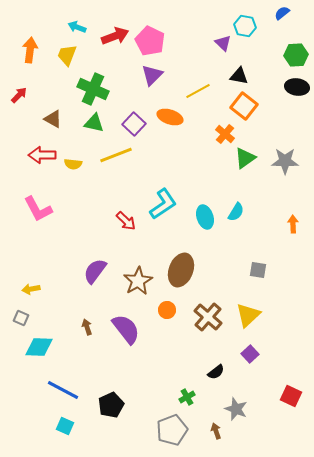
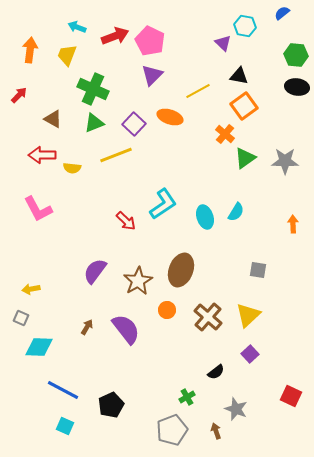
green hexagon at (296, 55): rotated 10 degrees clockwise
orange square at (244, 106): rotated 16 degrees clockwise
green triangle at (94, 123): rotated 35 degrees counterclockwise
yellow semicircle at (73, 164): moved 1 px left, 4 px down
brown arrow at (87, 327): rotated 49 degrees clockwise
